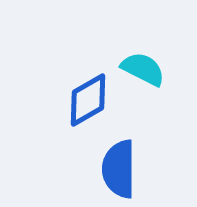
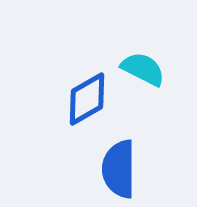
blue diamond: moved 1 px left, 1 px up
